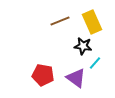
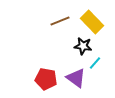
yellow rectangle: rotated 20 degrees counterclockwise
red pentagon: moved 3 px right, 4 px down
